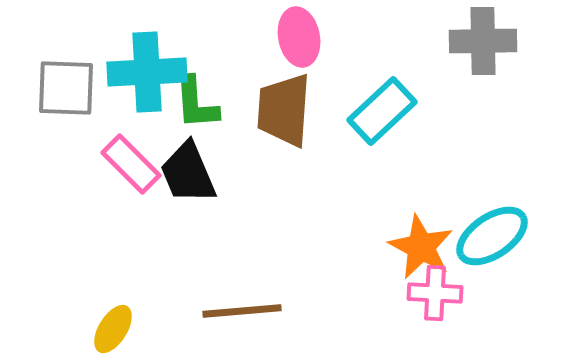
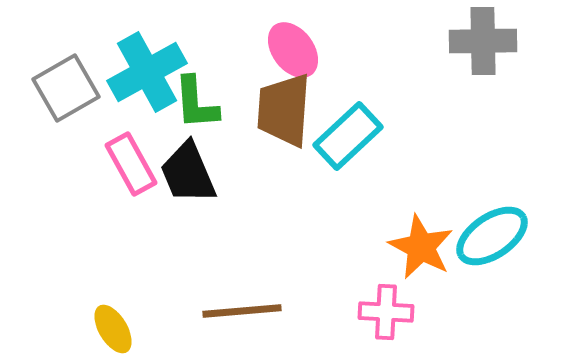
pink ellipse: moved 6 px left, 13 px down; rotated 26 degrees counterclockwise
cyan cross: rotated 26 degrees counterclockwise
gray square: rotated 32 degrees counterclockwise
cyan rectangle: moved 34 px left, 25 px down
pink rectangle: rotated 16 degrees clockwise
pink cross: moved 49 px left, 19 px down
yellow ellipse: rotated 63 degrees counterclockwise
